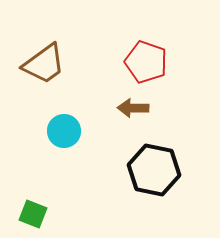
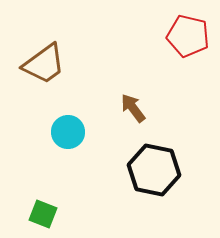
red pentagon: moved 42 px right, 26 px up; rotated 6 degrees counterclockwise
brown arrow: rotated 52 degrees clockwise
cyan circle: moved 4 px right, 1 px down
green square: moved 10 px right
